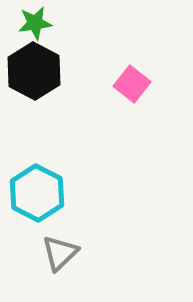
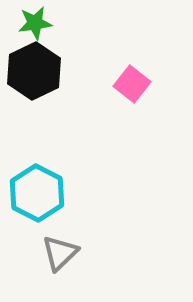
black hexagon: rotated 6 degrees clockwise
